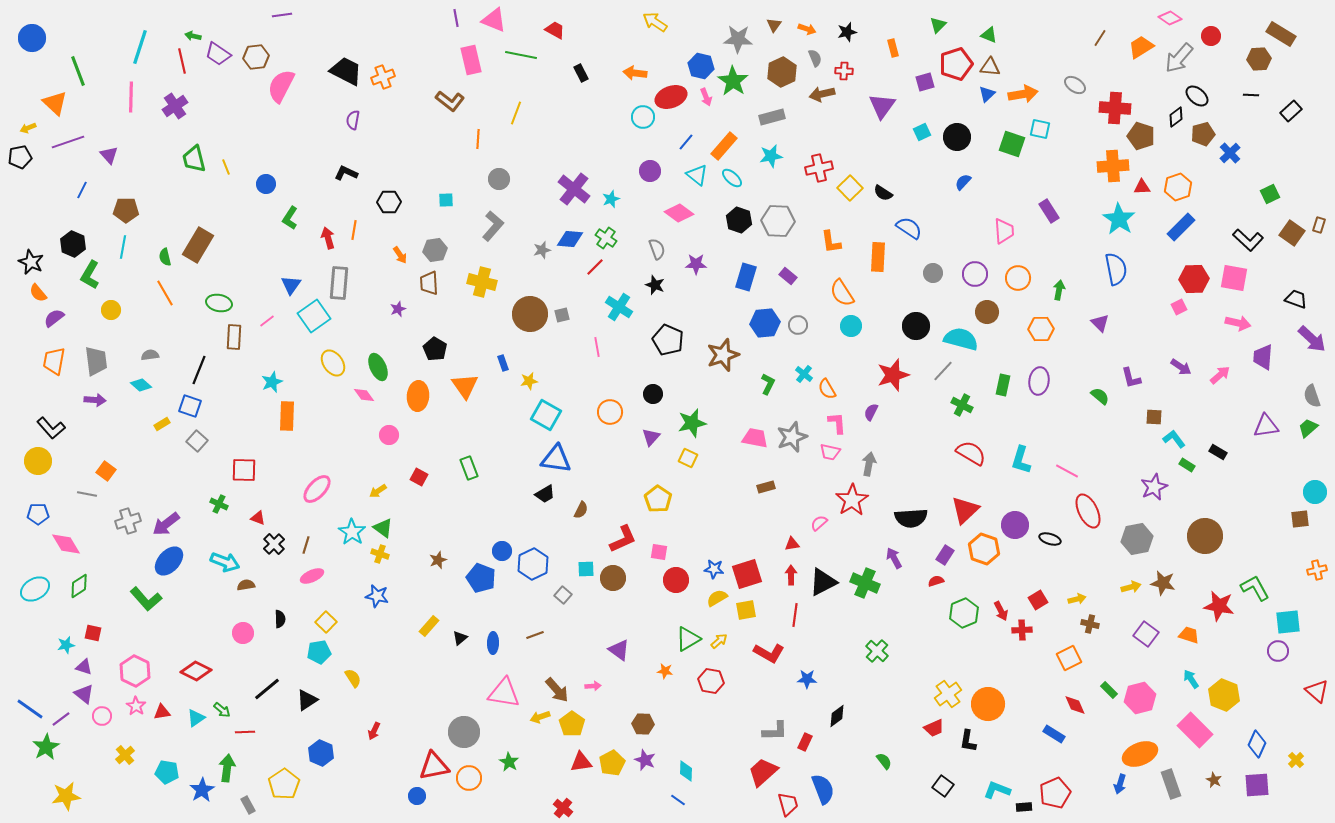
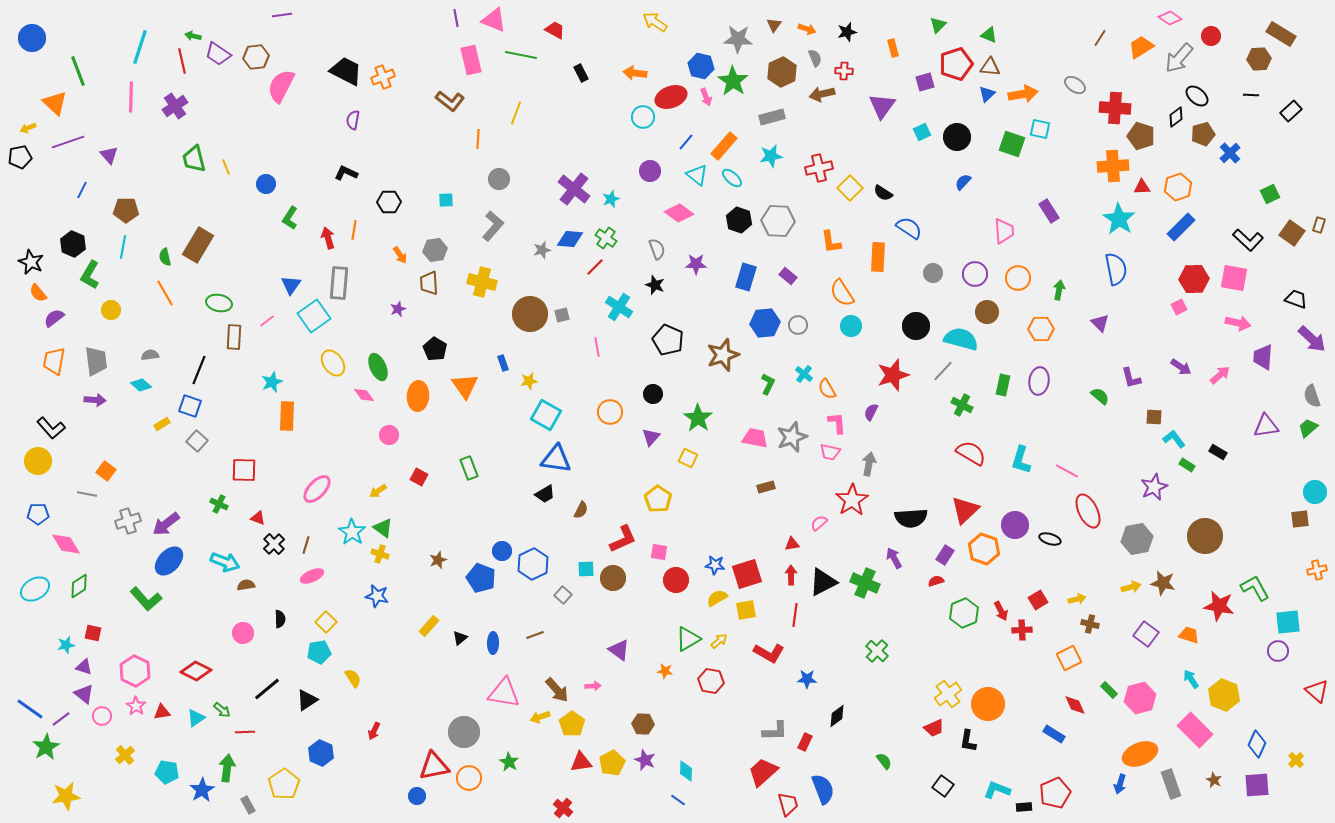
green star at (692, 423): moved 6 px right, 5 px up; rotated 24 degrees counterclockwise
blue star at (714, 569): moved 1 px right, 4 px up
